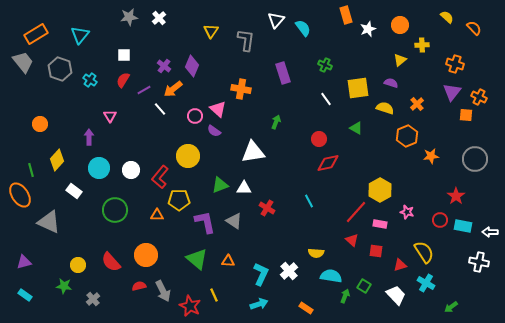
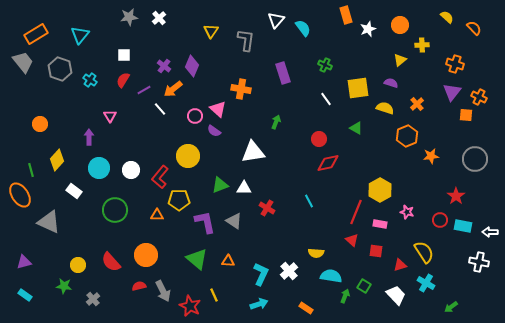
red line at (356, 212): rotated 20 degrees counterclockwise
